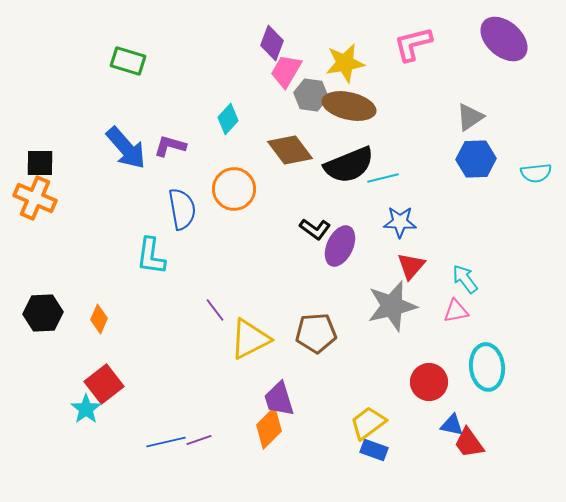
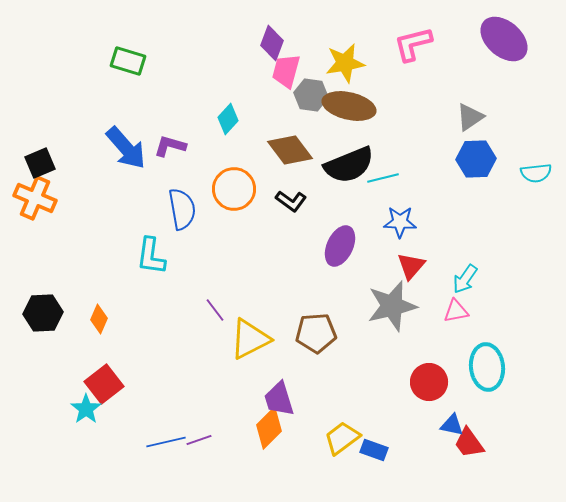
pink trapezoid at (286, 71): rotated 15 degrees counterclockwise
black square at (40, 163): rotated 24 degrees counterclockwise
black L-shape at (315, 229): moved 24 px left, 28 px up
cyan arrow at (465, 279): rotated 108 degrees counterclockwise
yellow trapezoid at (368, 423): moved 26 px left, 15 px down
